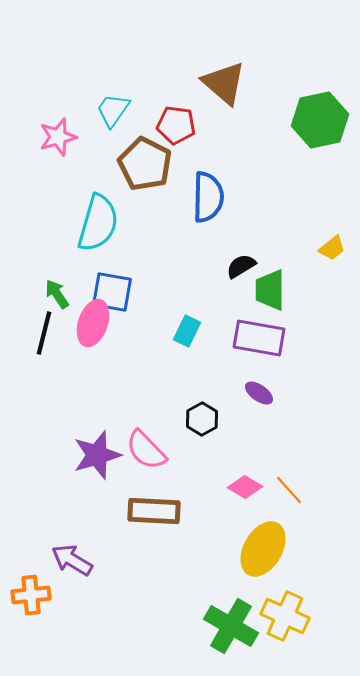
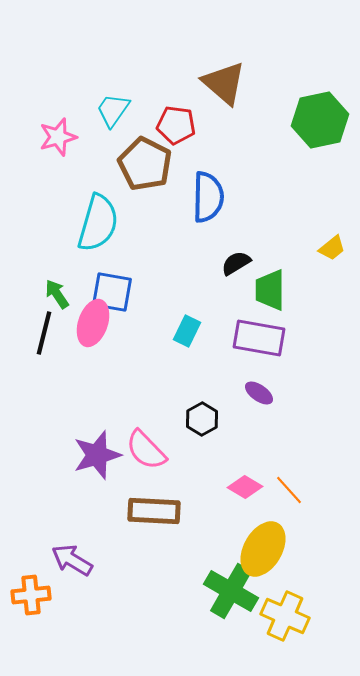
black semicircle: moved 5 px left, 3 px up
green cross: moved 35 px up
